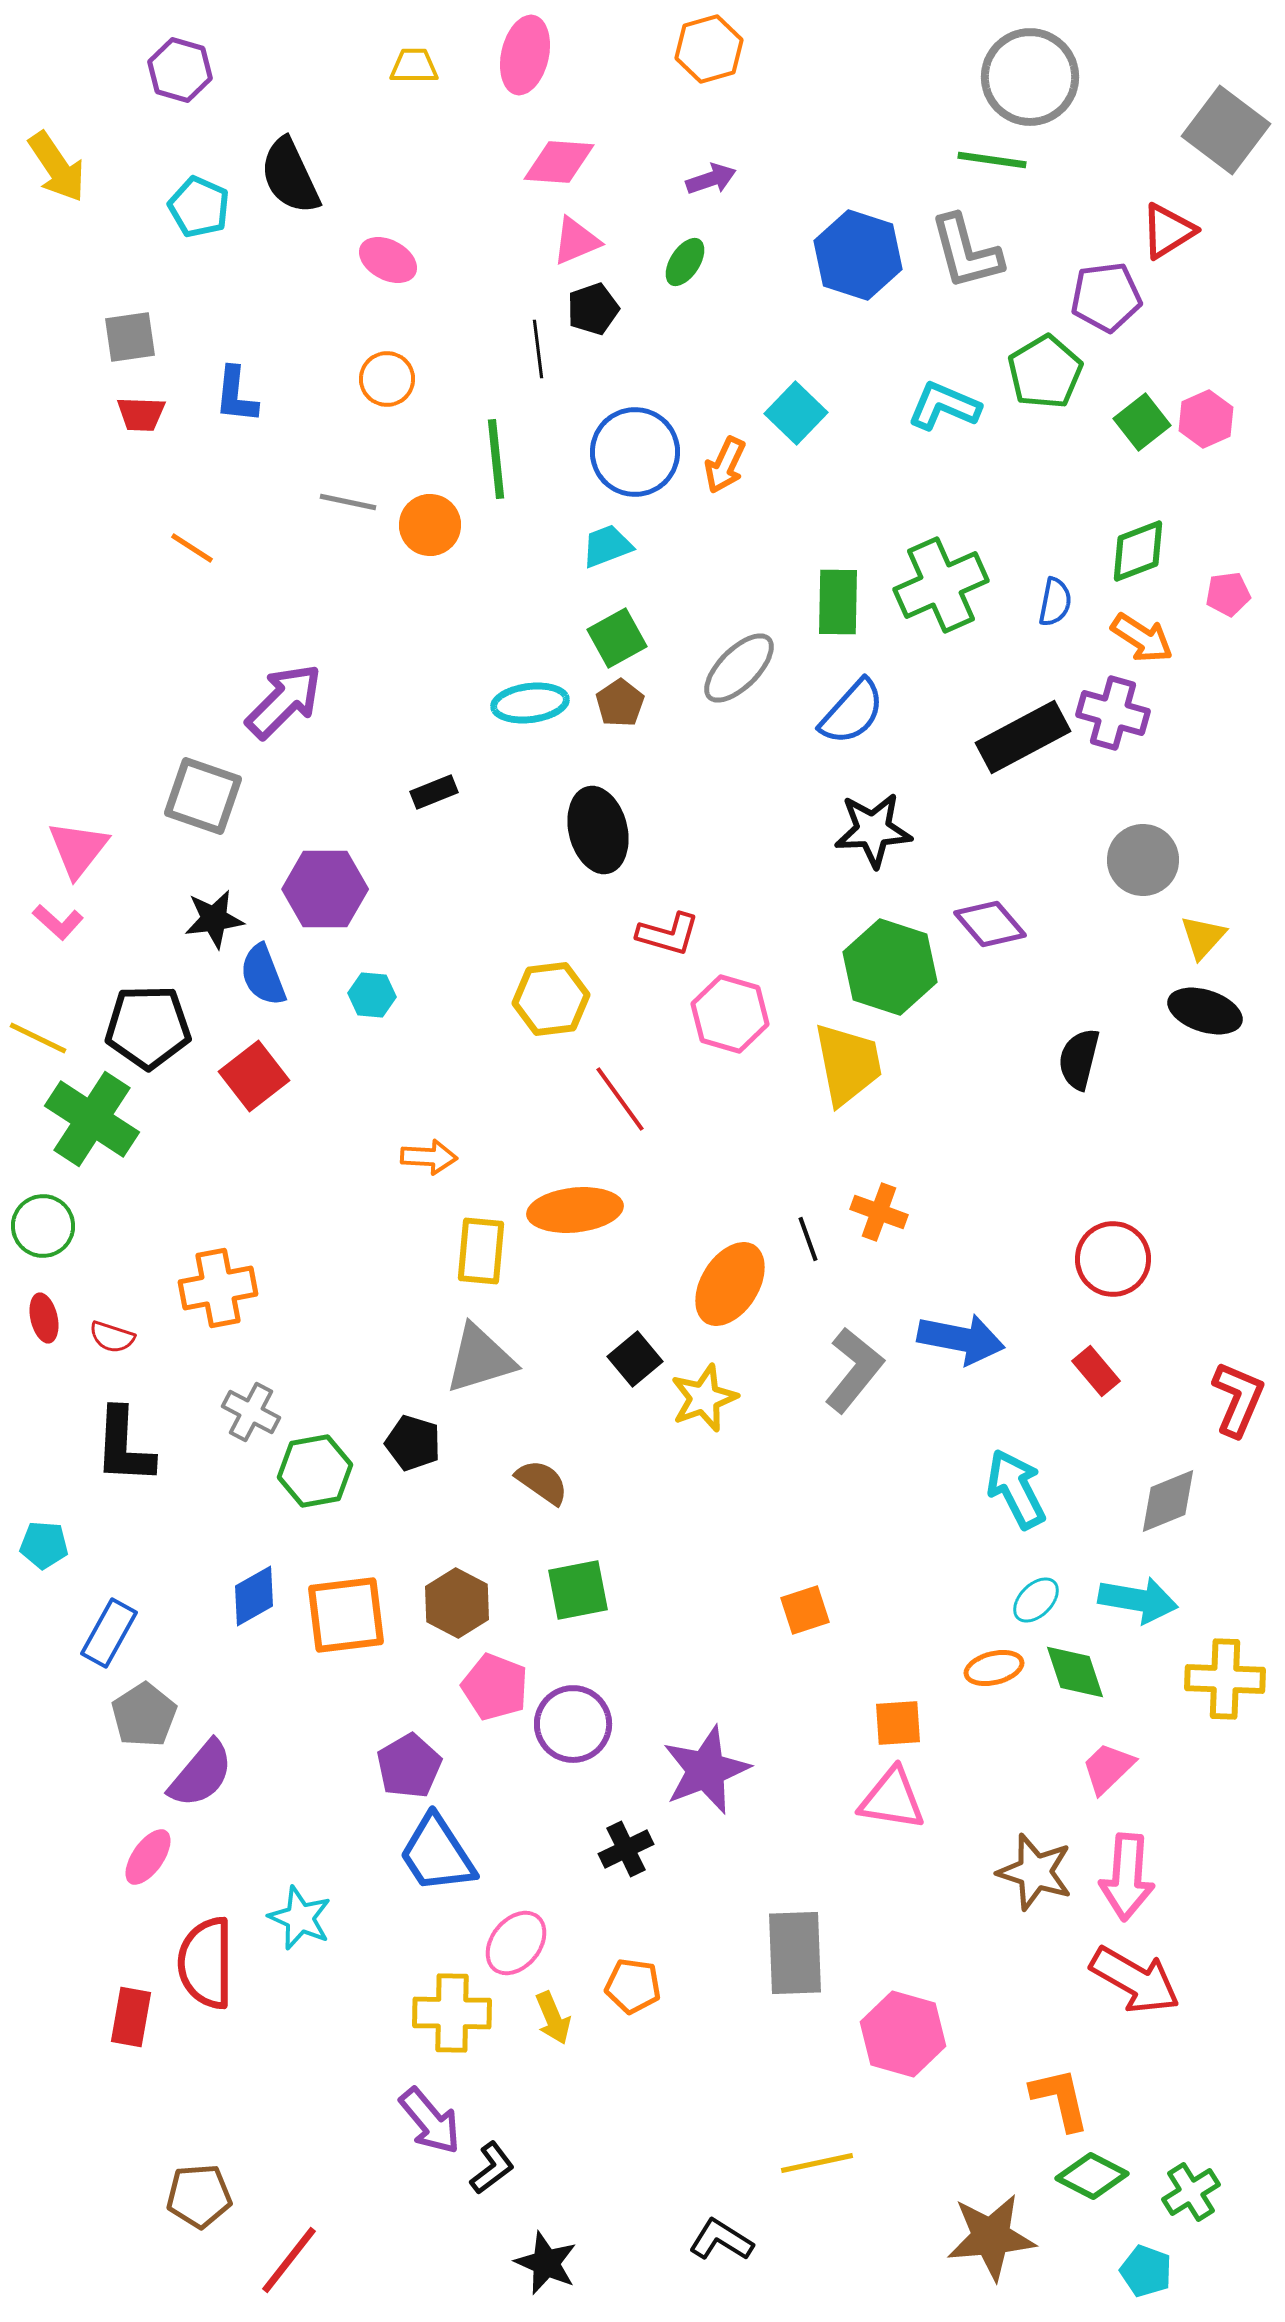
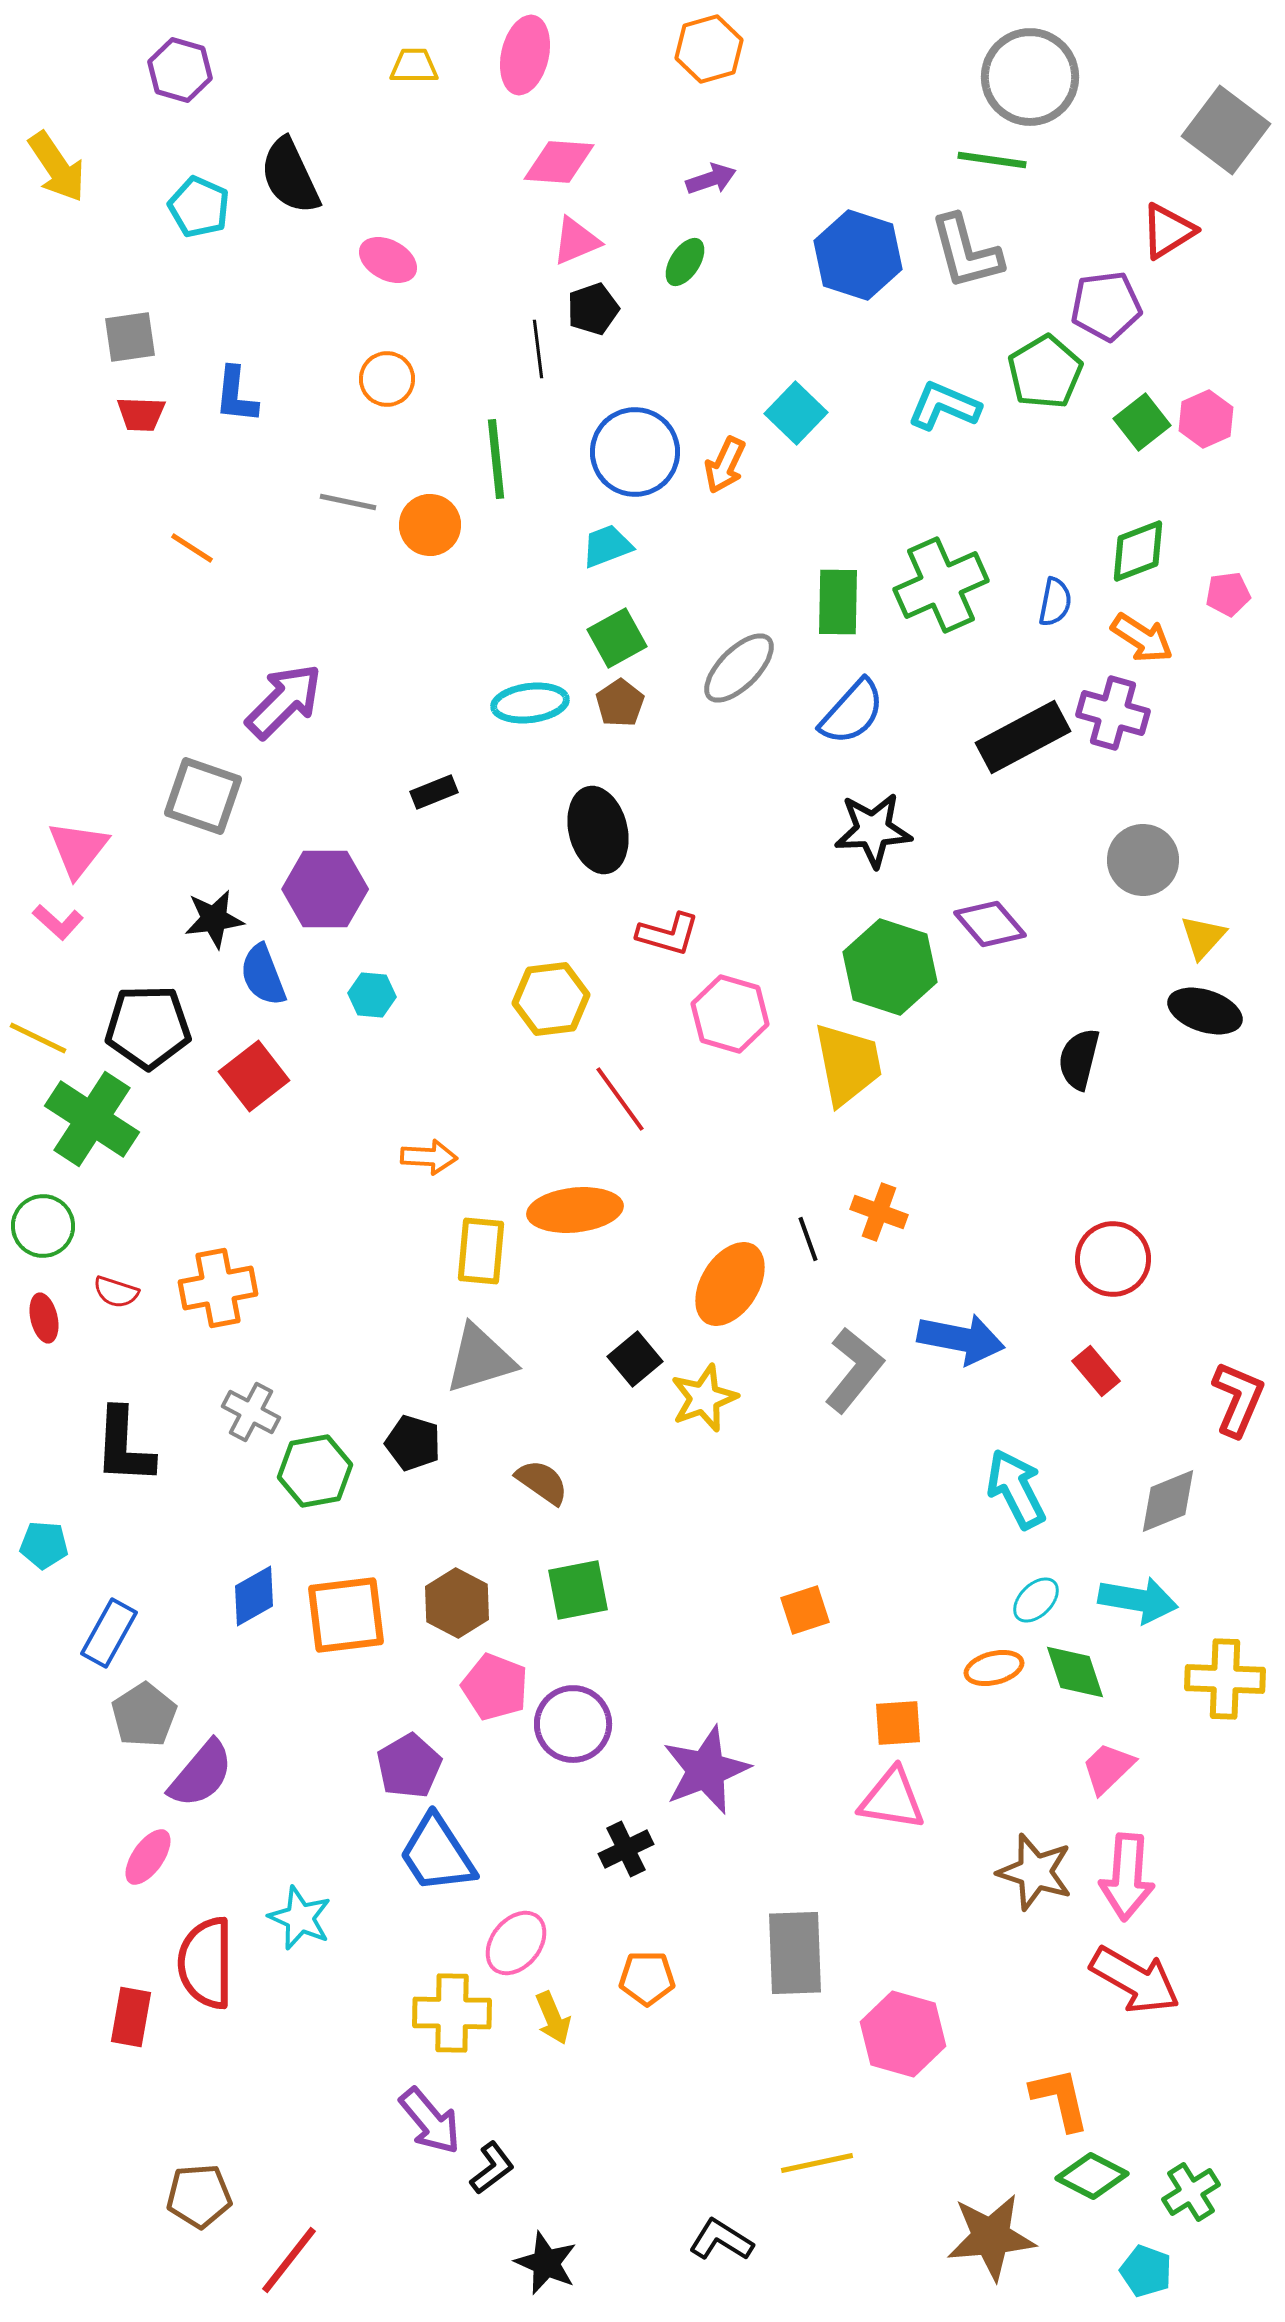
purple pentagon at (1106, 297): moved 9 px down
red semicircle at (112, 1337): moved 4 px right, 45 px up
orange pentagon at (633, 1986): moved 14 px right, 8 px up; rotated 8 degrees counterclockwise
